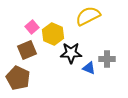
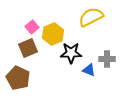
yellow semicircle: moved 3 px right, 1 px down
yellow hexagon: rotated 15 degrees clockwise
brown square: moved 1 px right, 2 px up
blue triangle: moved 2 px down
